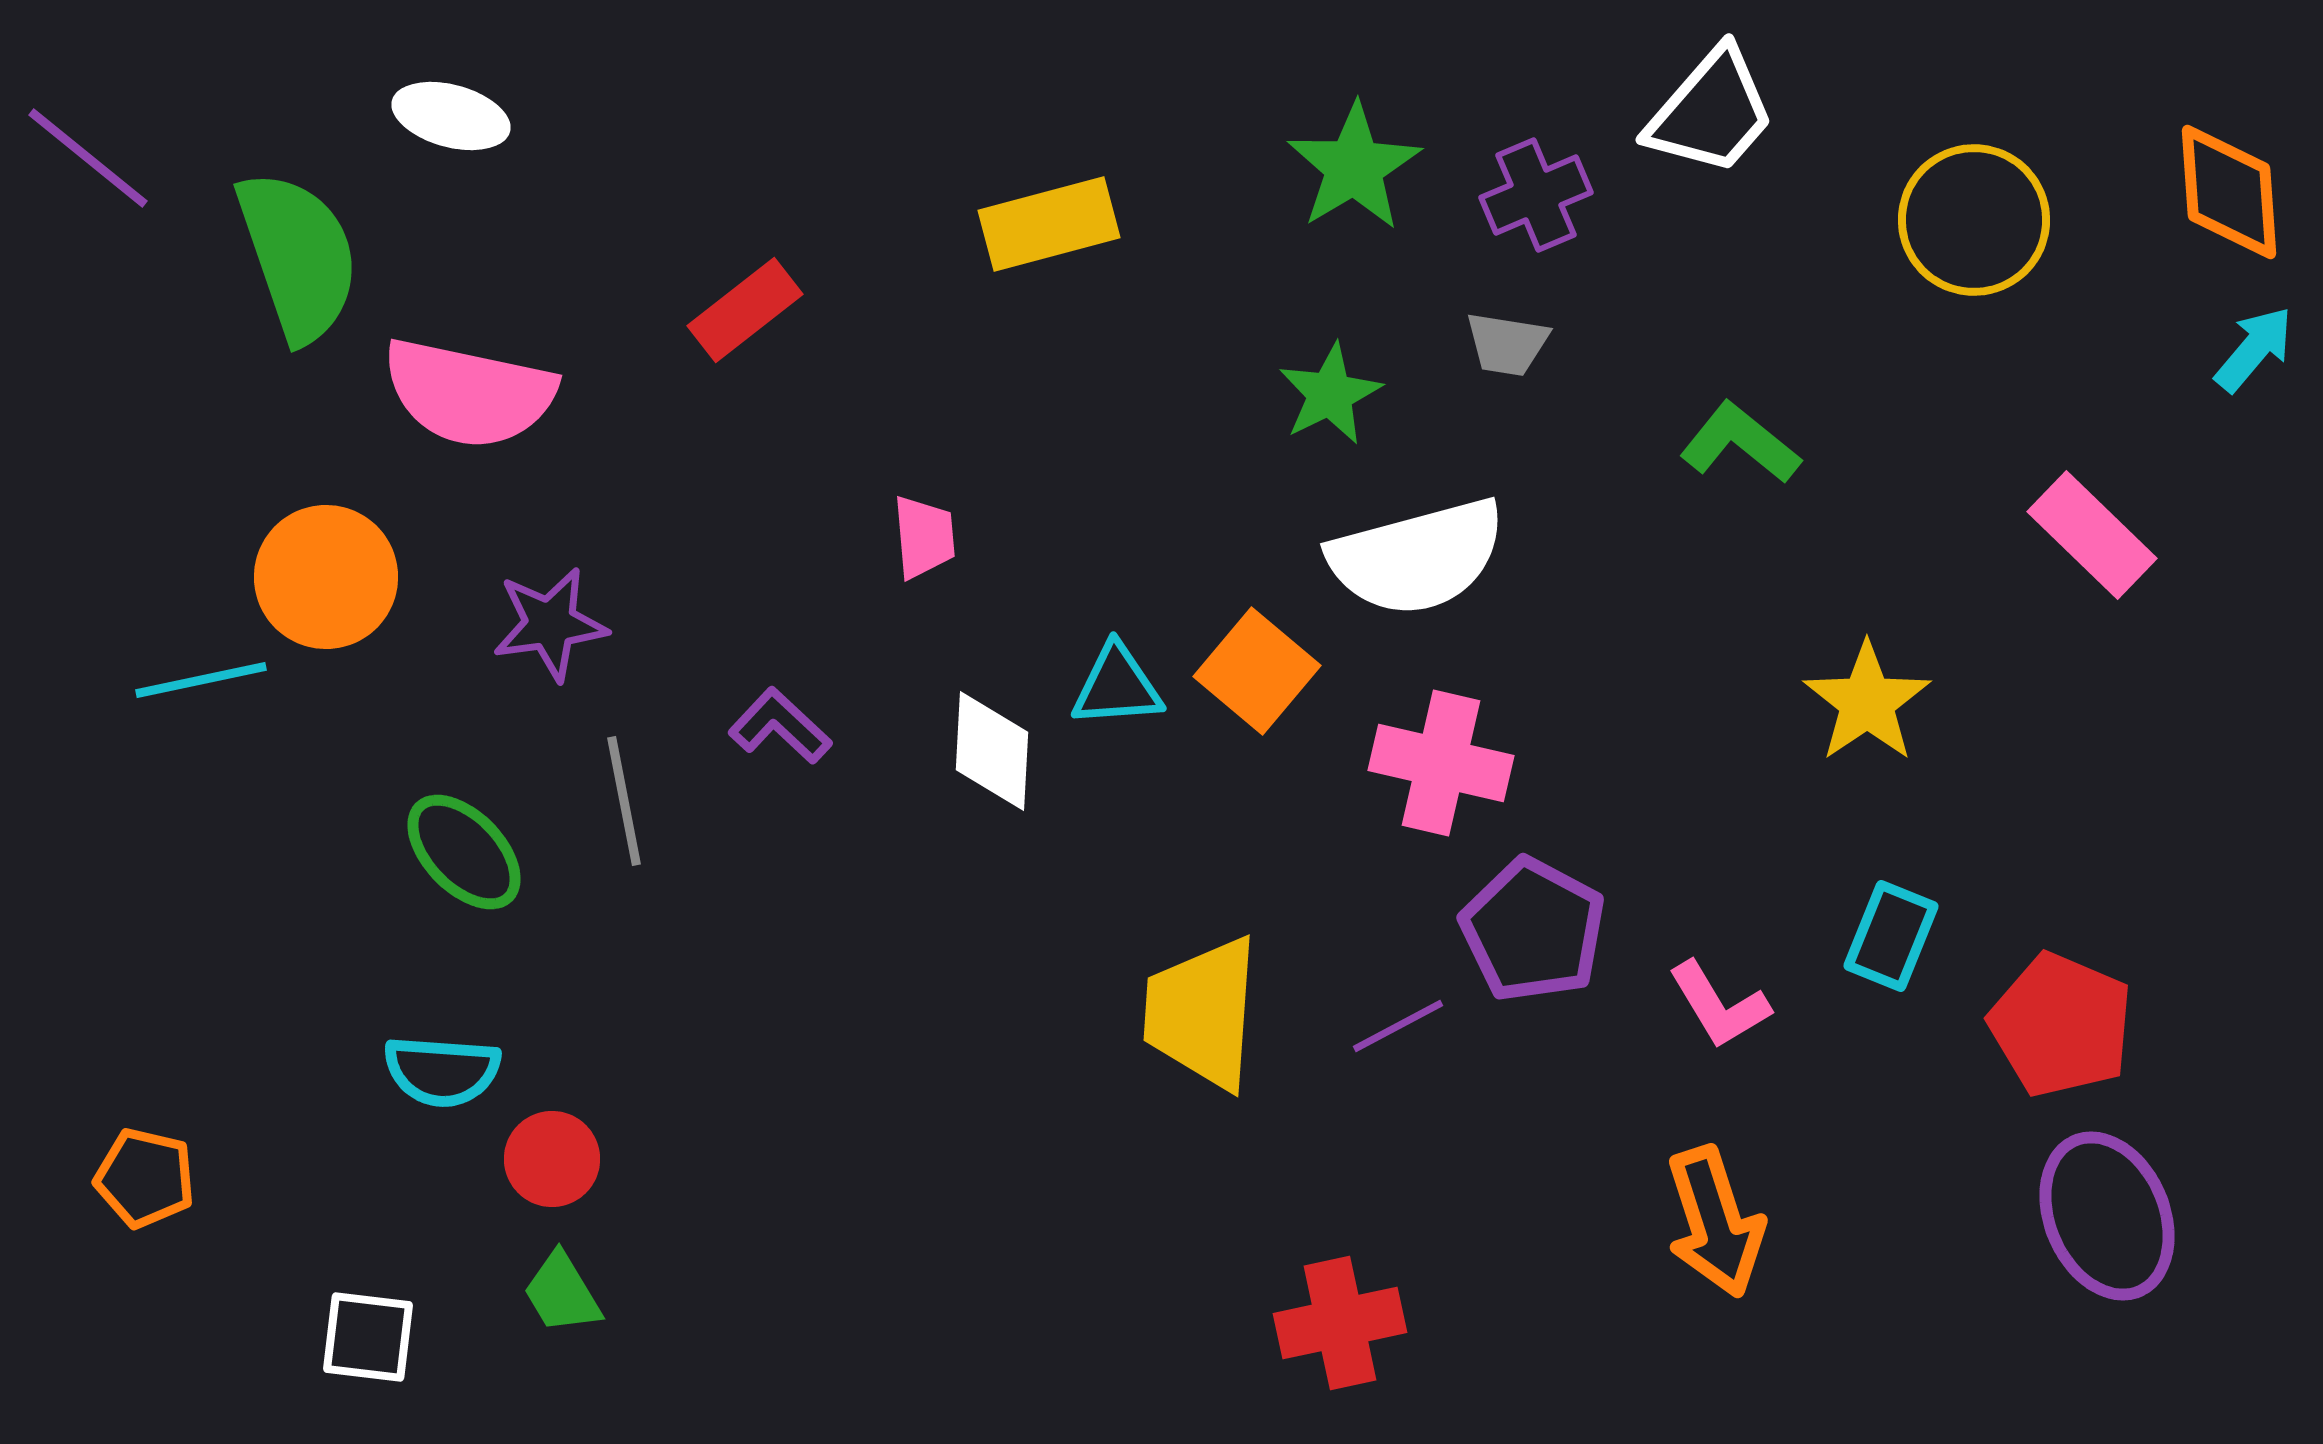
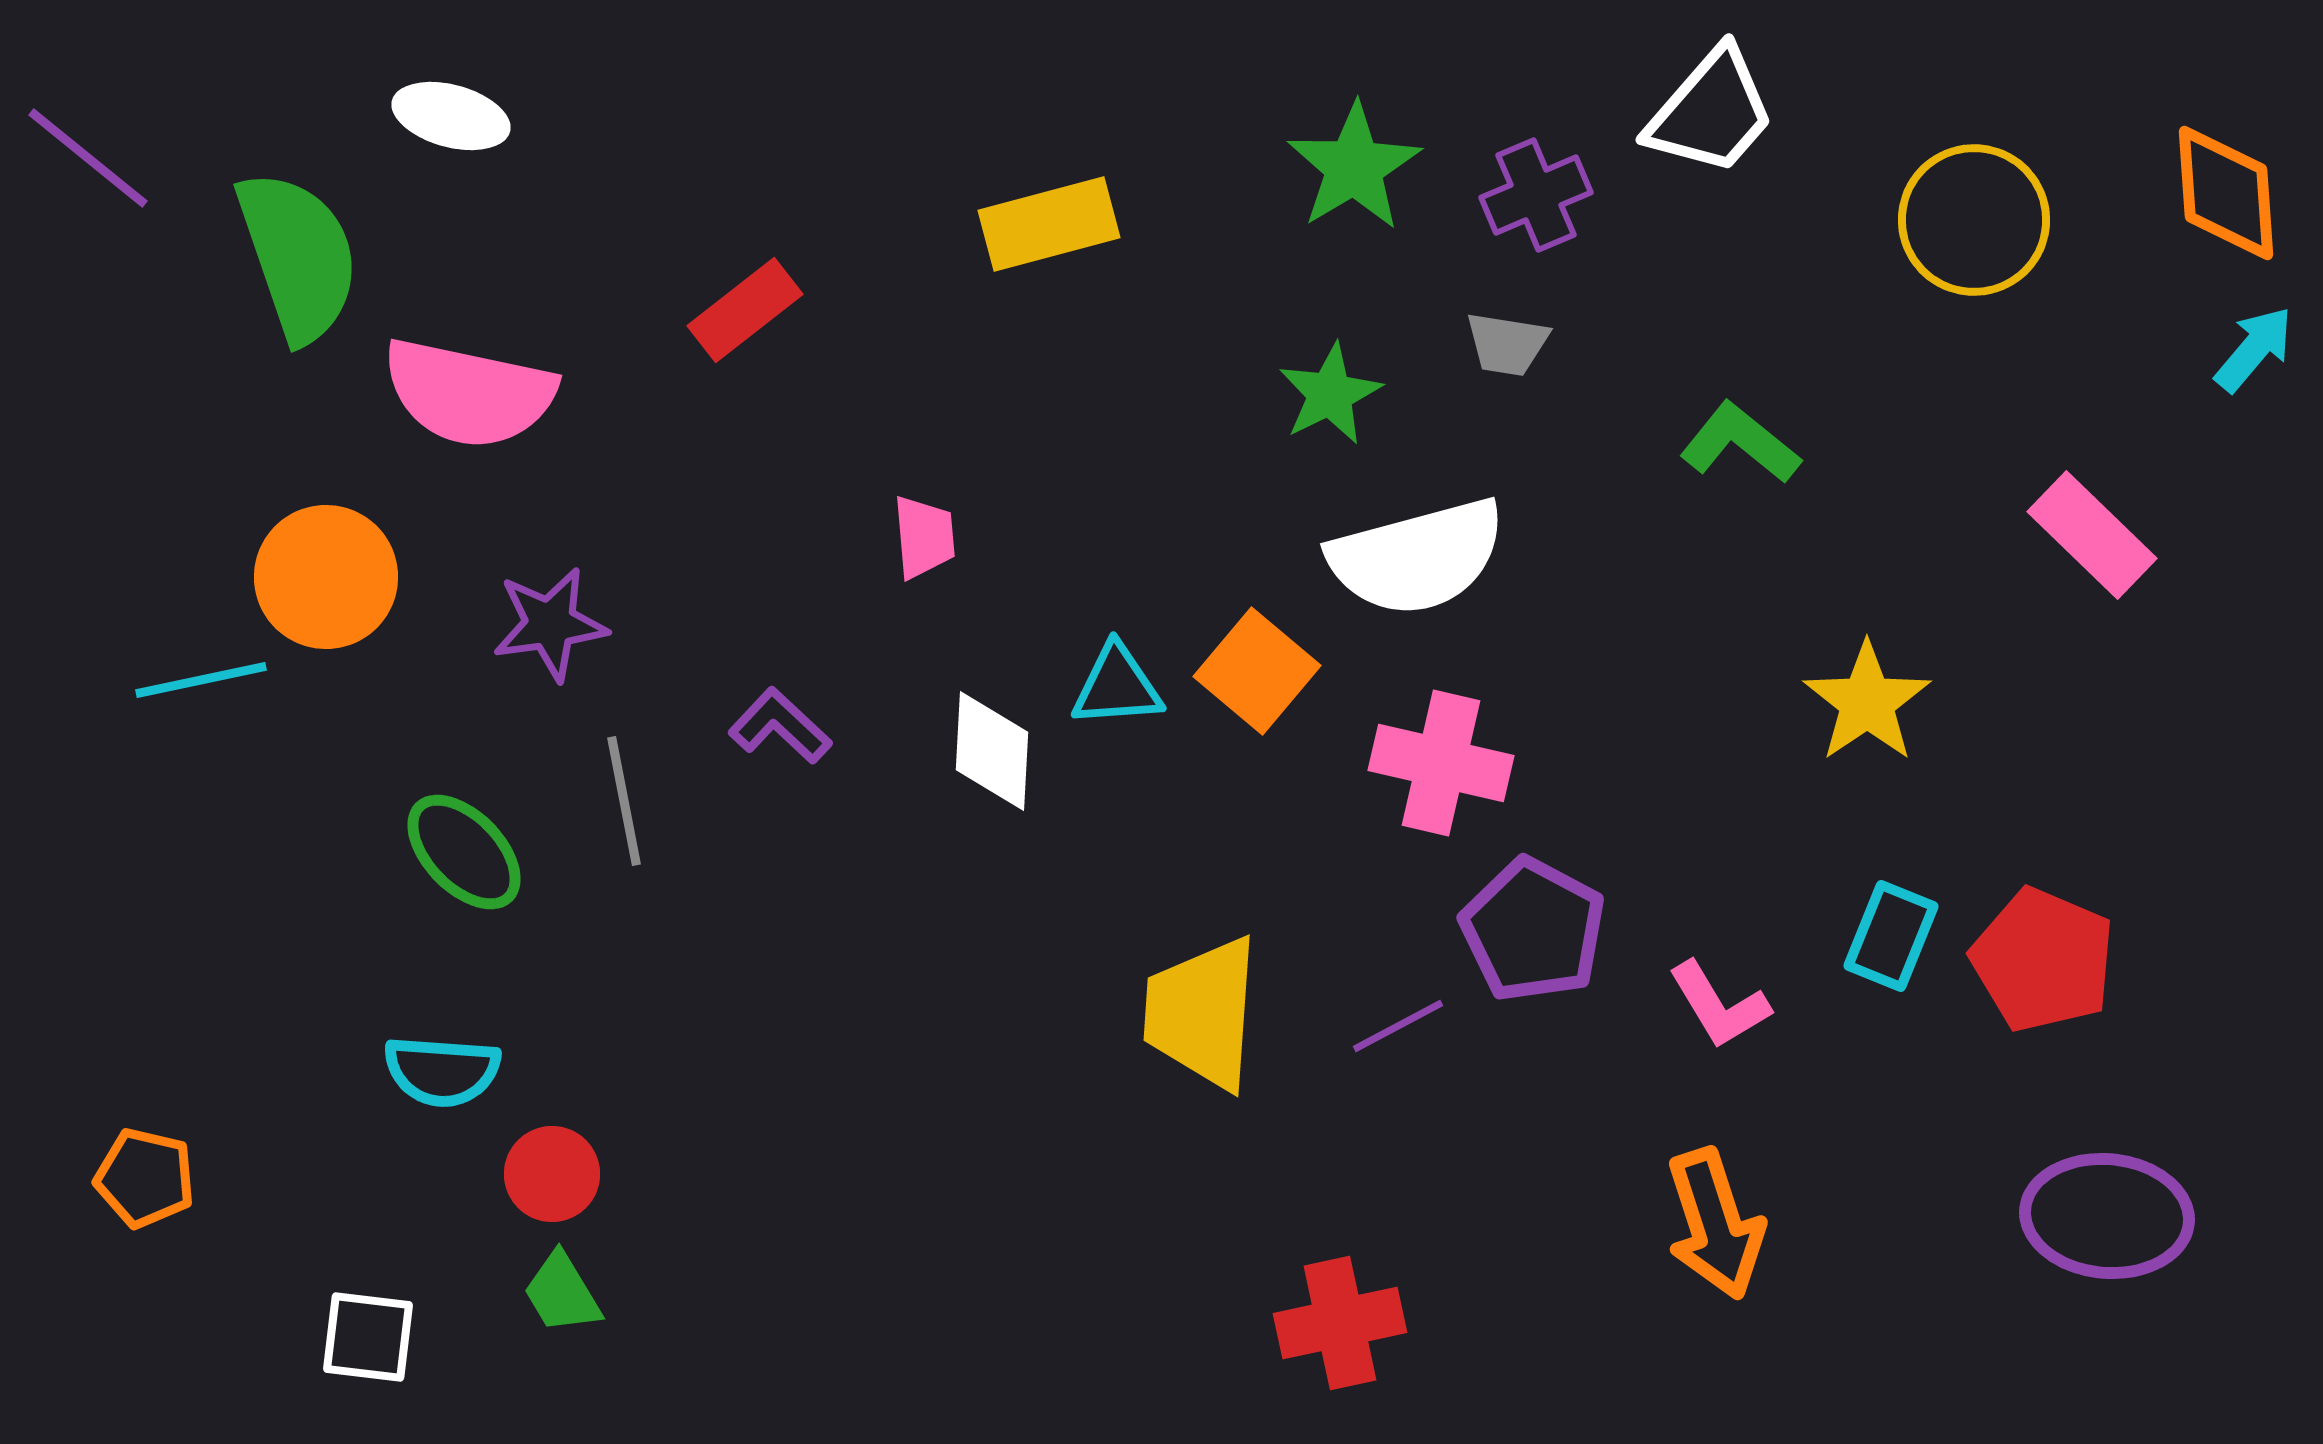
orange diamond at (2229, 192): moved 3 px left, 1 px down
red pentagon at (2061, 1025): moved 18 px left, 65 px up
red circle at (552, 1159): moved 15 px down
purple ellipse at (2107, 1216): rotated 62 degrees counterclockwise
orange arrow at (1715, 1222): moved 2 px down
